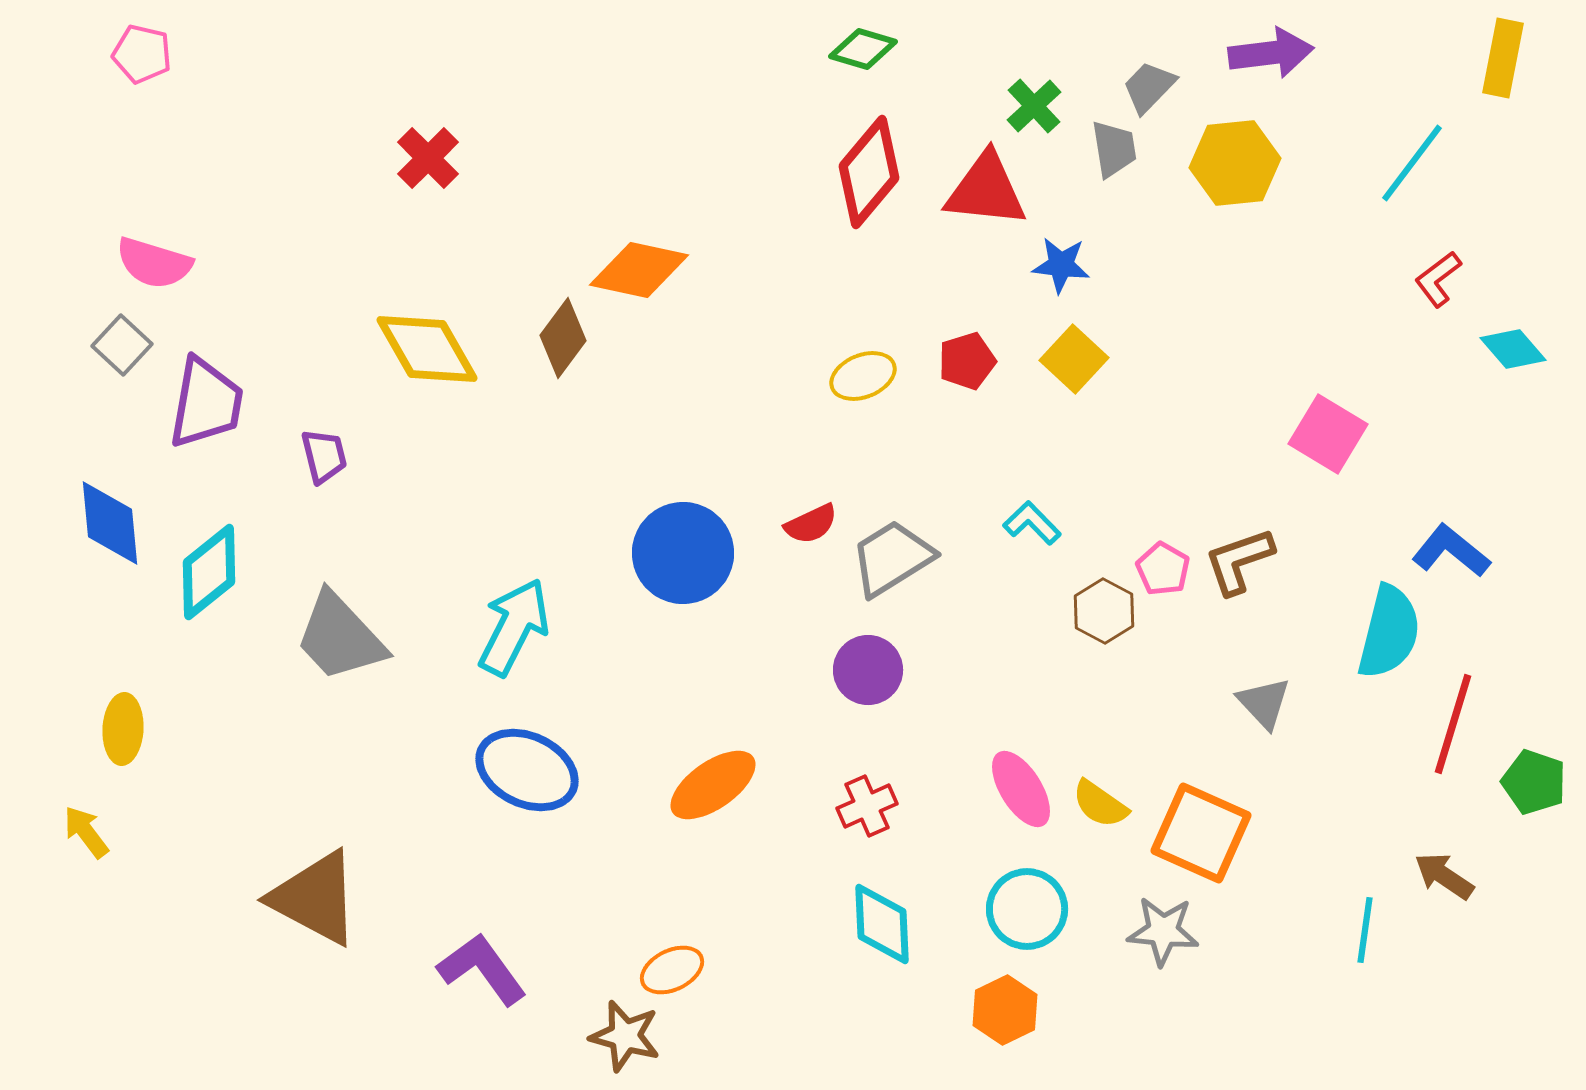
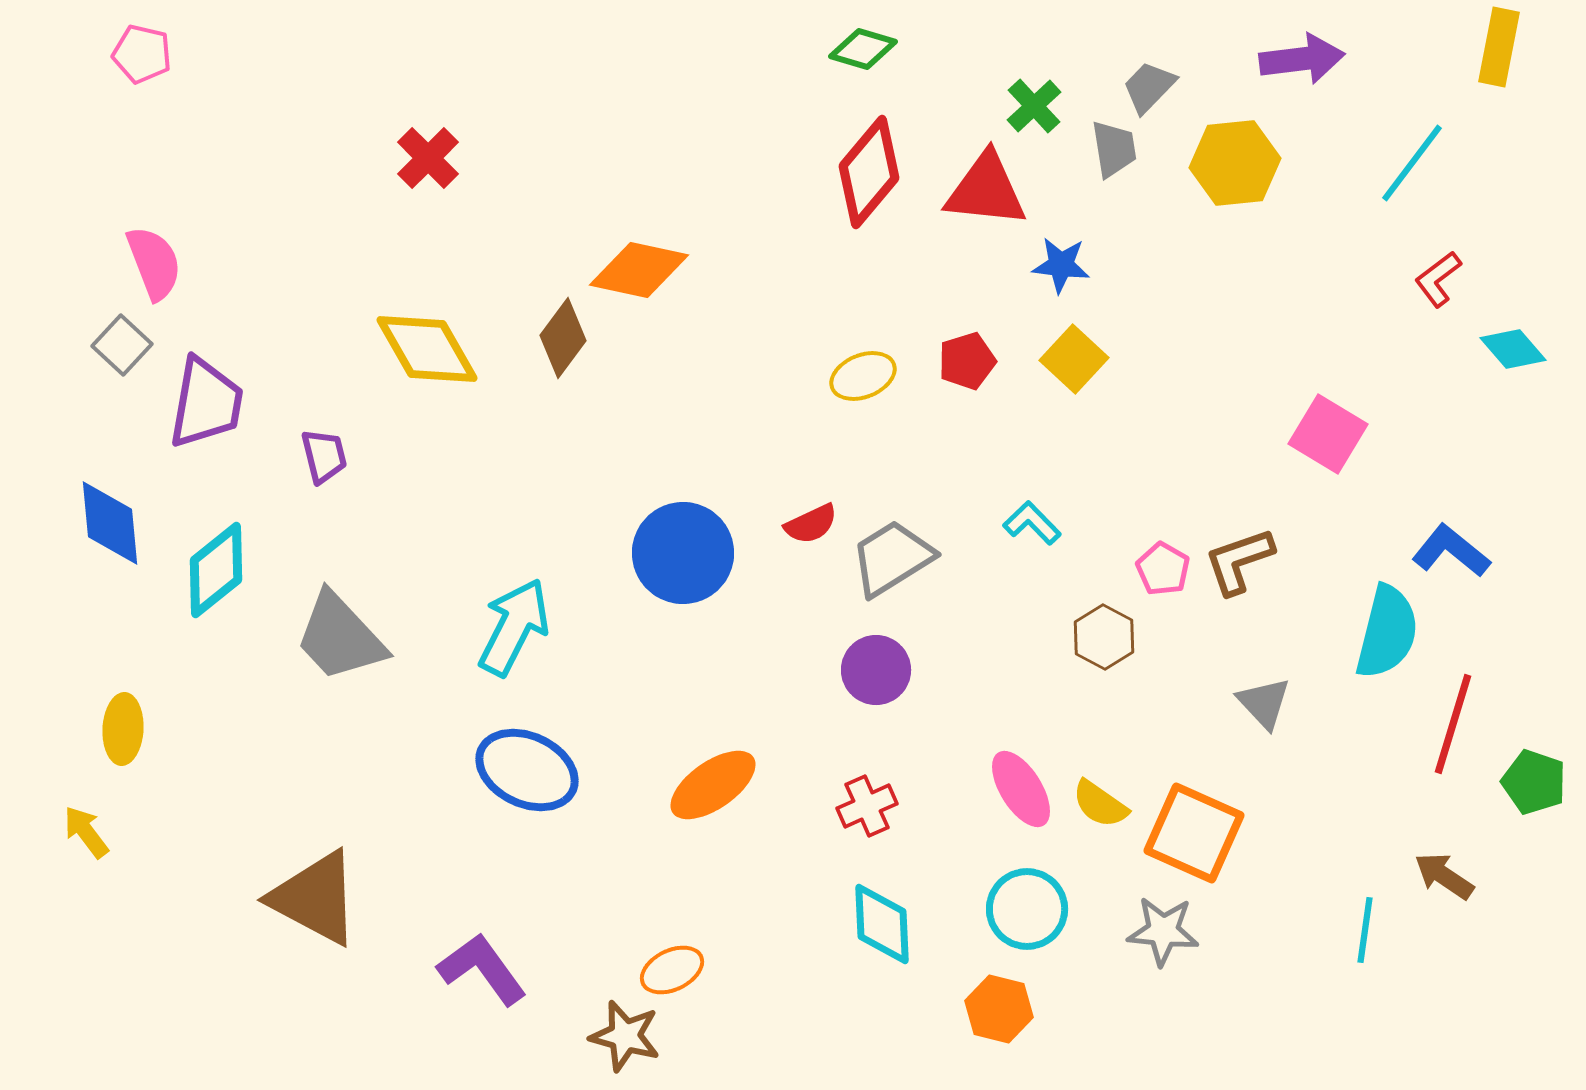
purple arrow at (1271, 53): moved 31 px right, 6 px down
yellow rectangle at (1503, 58): moved 4 px left, 11 px up
pink semicircle at (154, 263): rotated 128 degrees counterclockwise
cyan diamond at (209, 572): moved 7 px right, 2 px up
brown hexagon at (1104, 611): moved 26 px down
cyan semicircle at (1389, 632): moved 2 px left
purple circle at (868, 670): moved 8 px right
orange square at (1201, 833): moved 7 px left
orange hexagon at (1005, 1010): moved 6 px left, 1 px up; rotated 20 degrees counterclockwise
